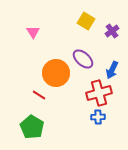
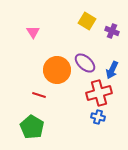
yellow square: moved 1 px right
purple cross: rotated 32 degrees counterclockwise
purple ellipse: moved 2 px right, 4 px down
orange circle: moved 1 px right, 3 px up
red line: rotated 16 degrees counterclockwise
blue cross: rotated 16 degrees clockwise
